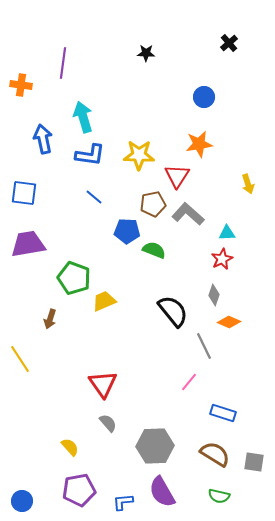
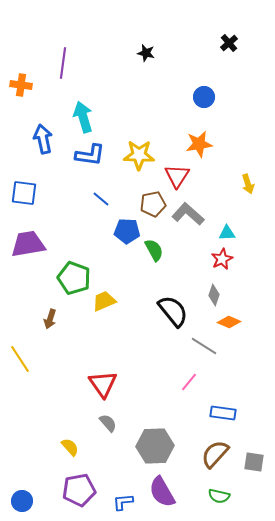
black star at (146, 53): rotated 12 degrees clockwise
blue line at (94, 197): moved 7 px right, 2 px down
green semicircle at (154, 250): rotated 40 degrees clockwise
gray line at (204, 346): rotated 32 degrees counterclockwise
blue rectangle at (223, 413): rotated 10 degrees counterclockwise
brown semicircle at (215, 454): rotated 80 degrees counterclockwise
